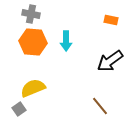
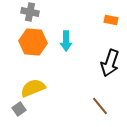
gray cross: moved 1 px left, 2 px up
black arrow: moved 2 px down; rotated 36 degrees counterclockwise
